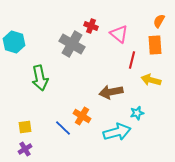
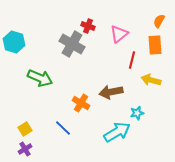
red cross: moved 3 px left
pink triangle: rotated 42 degrees clockwise
green arrow: rotated 55 degrees counterclockwise
orange cross: moved 1 px left, 13 px up
yellow square: moved 2 px down; rotated 24 degrees counterclockwise
cyan arrow: rotated 16 degrees counterclockwise
